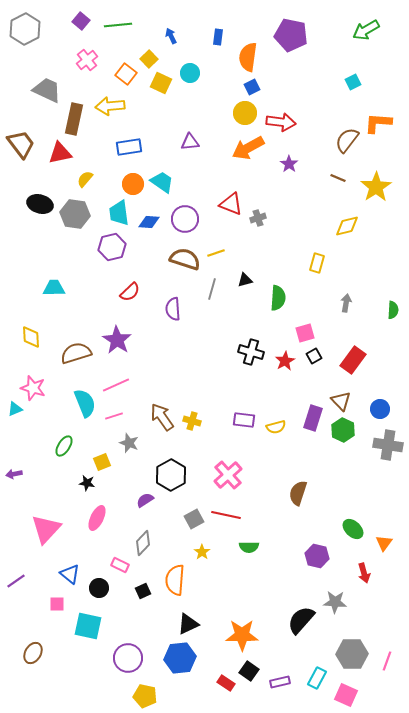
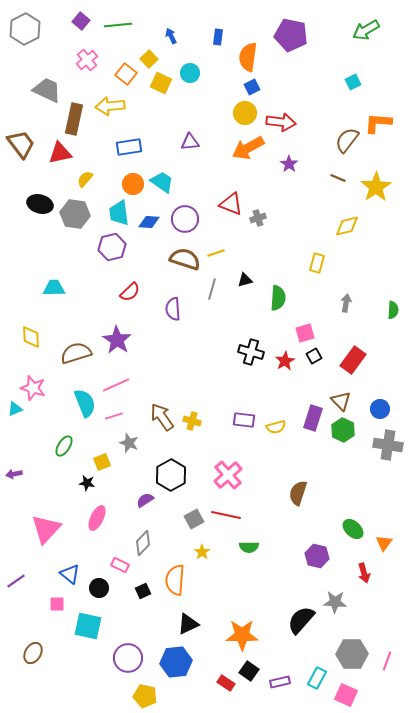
blue hexagon at (180, 658): moved 4 px left, 4 px down
